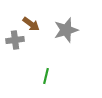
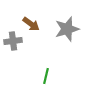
gray star: moved 1 px right, 1 px up
gray cross: moved 2 px left, 1 px down
